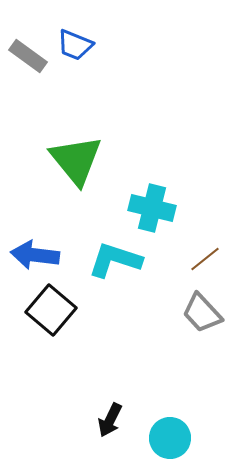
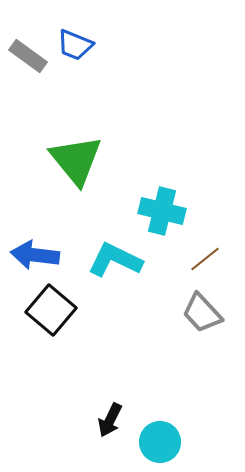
cyan cross: moved 10 px right, 3 px down
cyan L-shape: rotated 8 degrees clockwise
cyan circle: moved 10 px left, 4 px down
